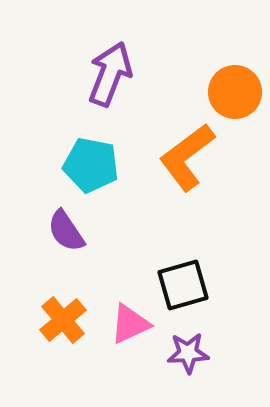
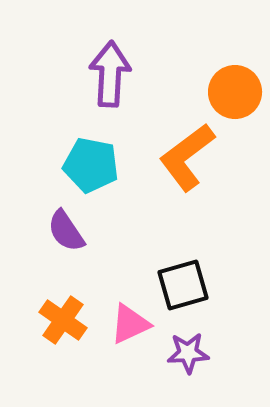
purple arrow: rotated 18 degrees counterclockwise
orange cross: rotated 15 degrees counterclockwise
